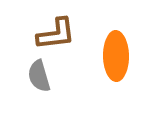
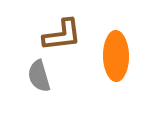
brown L-shape: moved 6 px right, 1 px down
